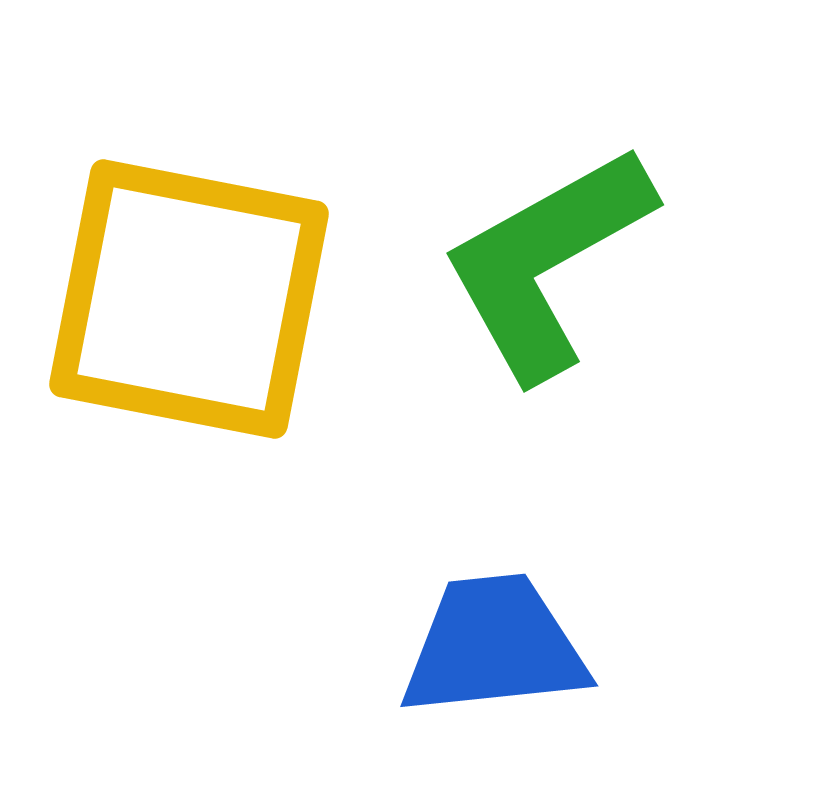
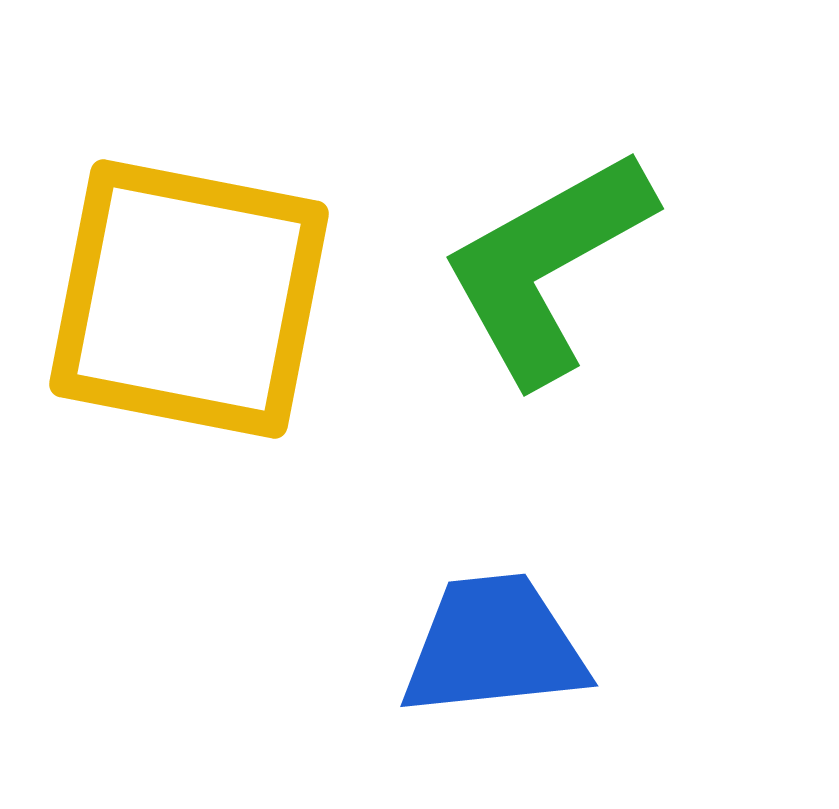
green L-shape: moved 4 px down
